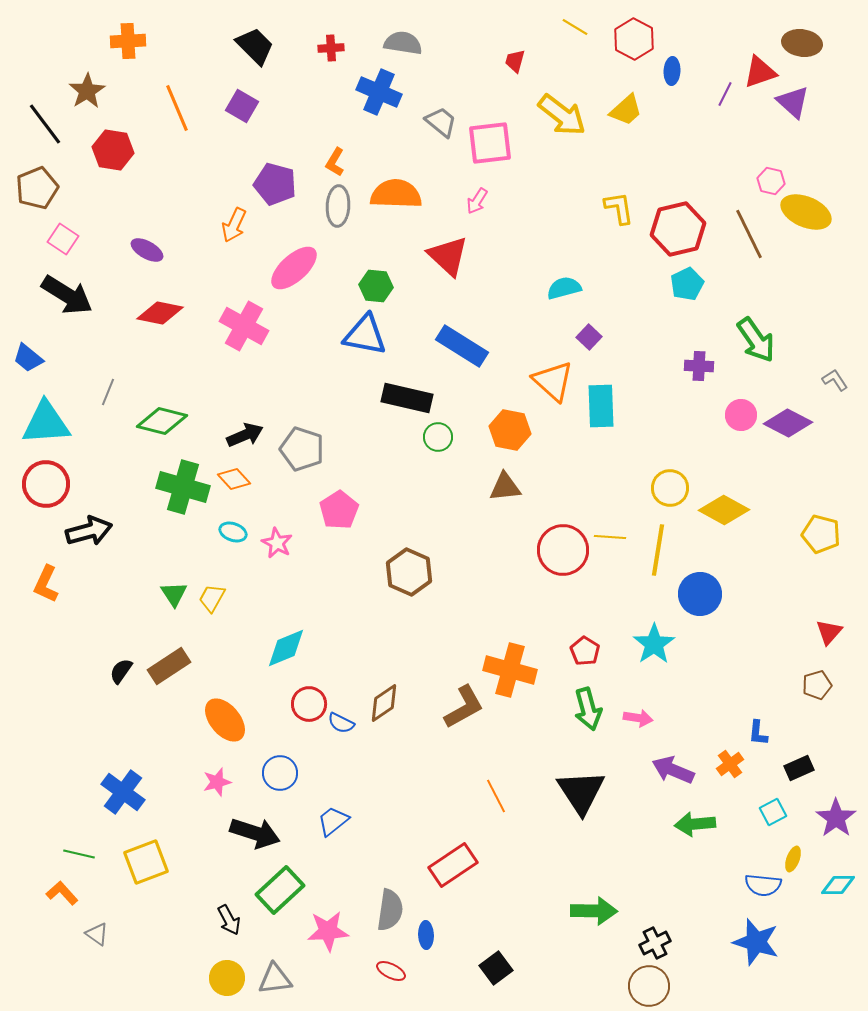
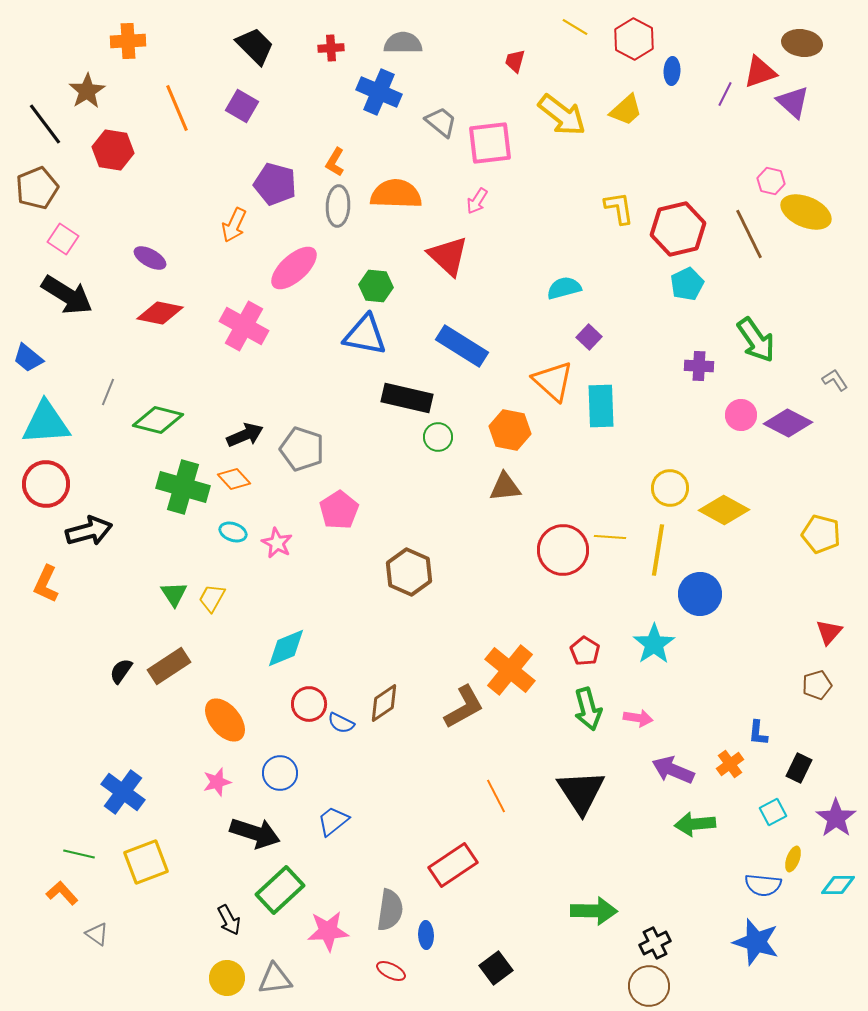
gray semicircle at (403, 43): rotated 9 degrees counterclockwise
purple ellipse at (147, 250): moved 3 px right, 8 px down
green diamond at (162, 421): moved 4 px left, 1 px up
orange cross at (510, 670): rotated 24 degrees clockwise
black rectangle at (799, 768): rotated 40 degrees counterclockwise
